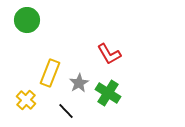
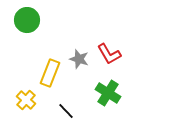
gray star: moved 24 px up; rotated 24 degrees counterclockwise
